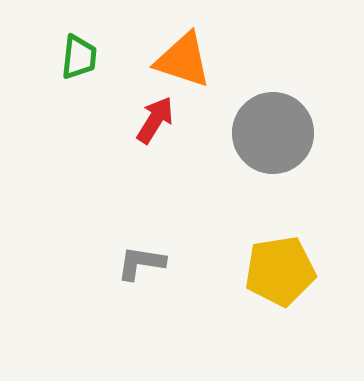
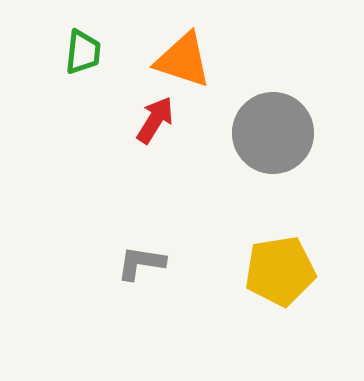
green trapezoid: moved 4 px right, 5 px up
